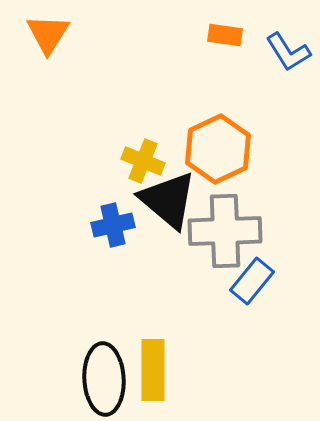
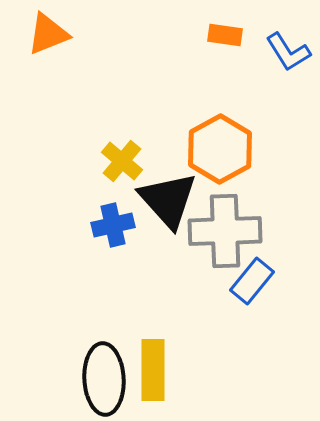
orange triangle: rotated 36 degrees clockwise
orange hexagon: moved 2 px right; rotated 4 degrees counterclockwise
yellow cross: moved 21 px left; rotated 18 degrees clockwise
black triangle: rotated 8 degrees clockwise
